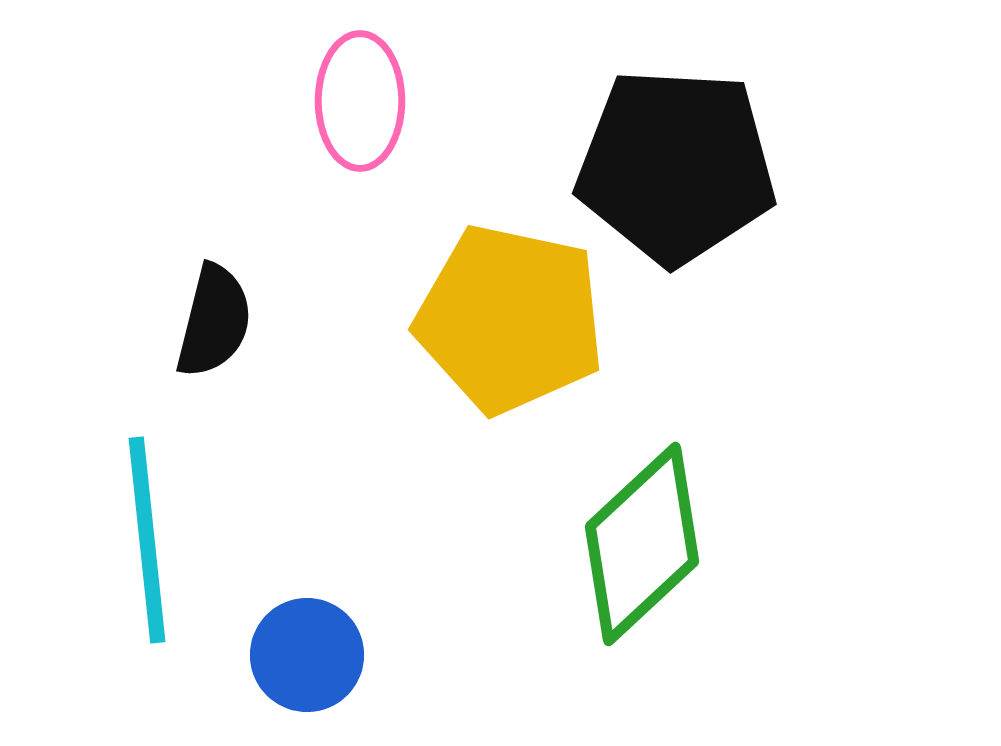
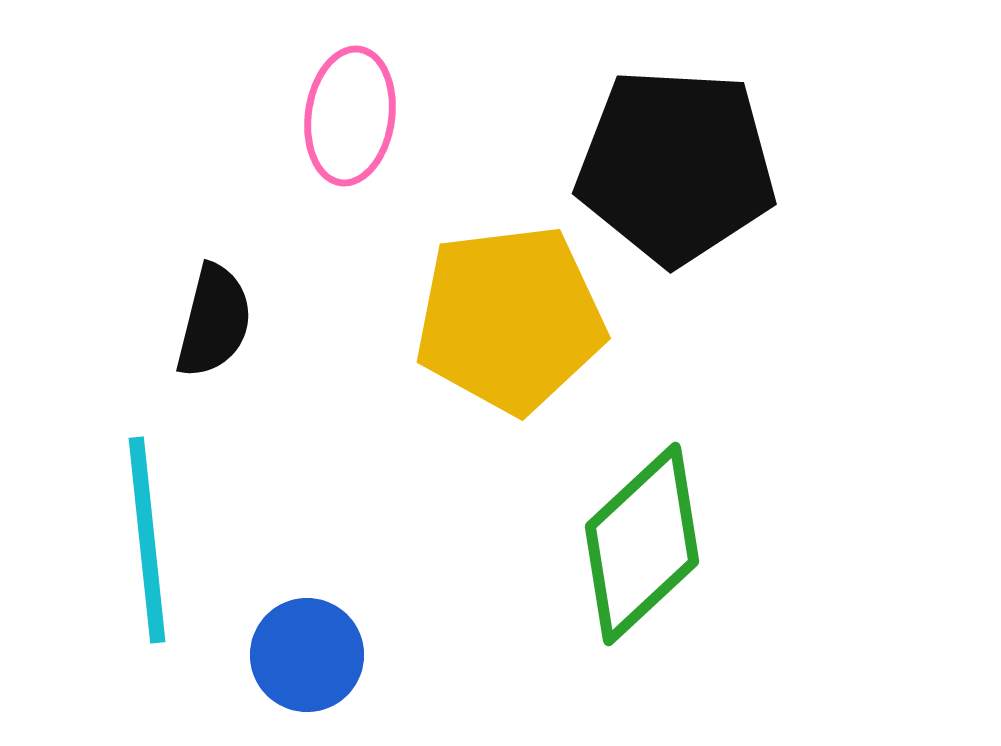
pink ellipse: moved 10 px left, 15 px down; rotated 8 degrees clockwise
yellow pentagon: rotated 19 degrees counterclockwise
